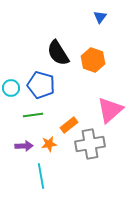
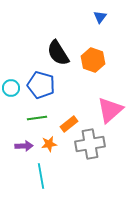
green line: moved 4 px right, 3 px down
orange rectangle: moved 1 px up
